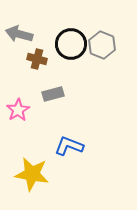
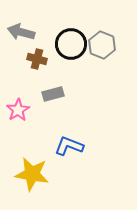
gray arrow: moved 2 px right, 2 px up
